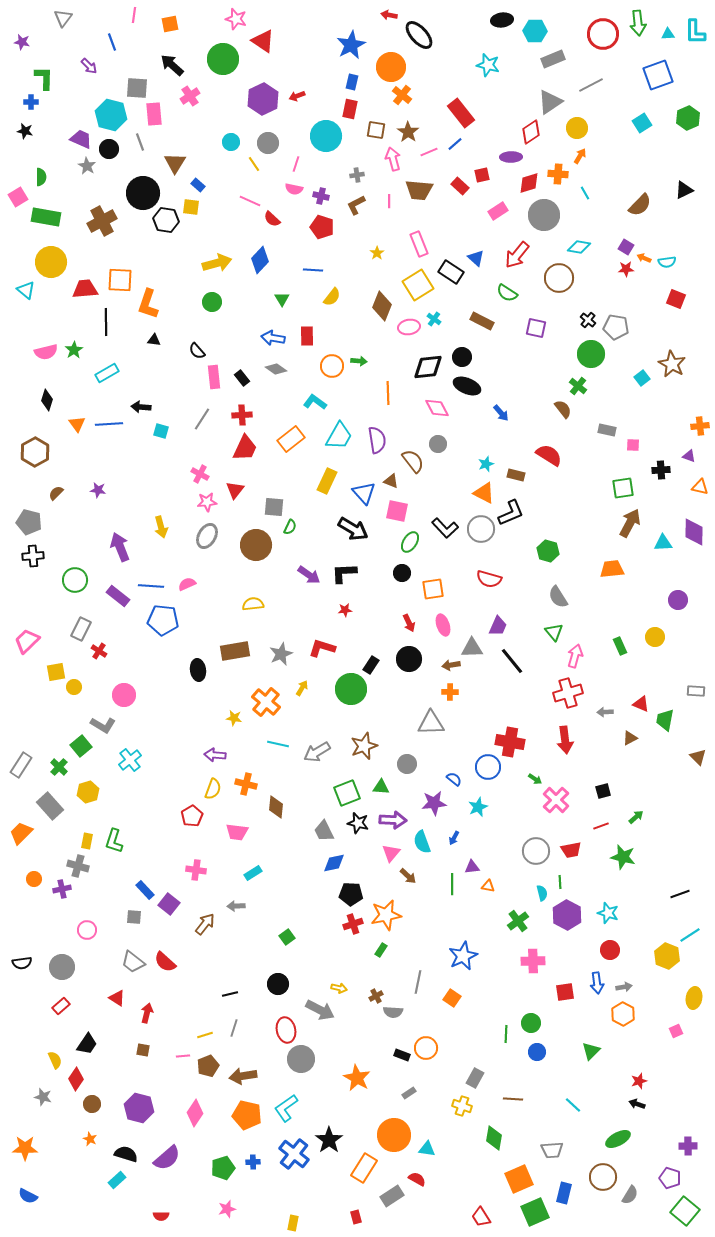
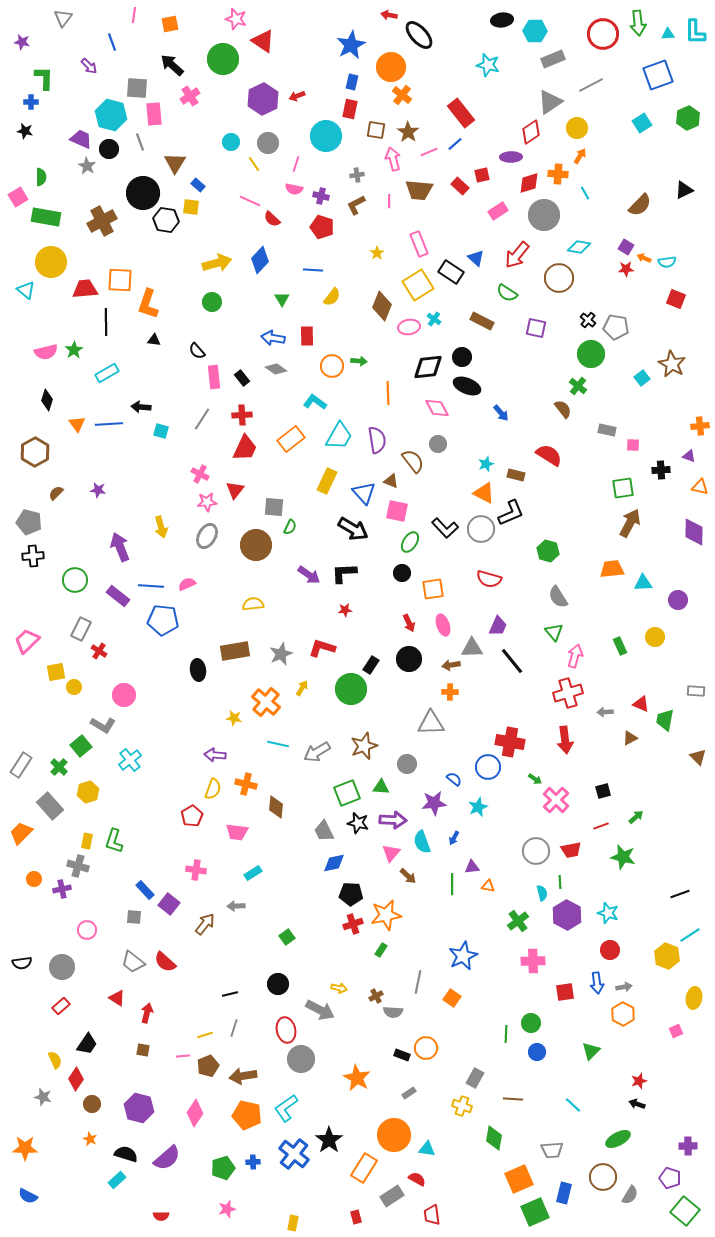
cyan triangle at (663, 543): moved 20 px left, 40 px down
red trapezoid at (481, 1217): moved 49 px left, 2 px up; rotated 25 degrees clockwise
